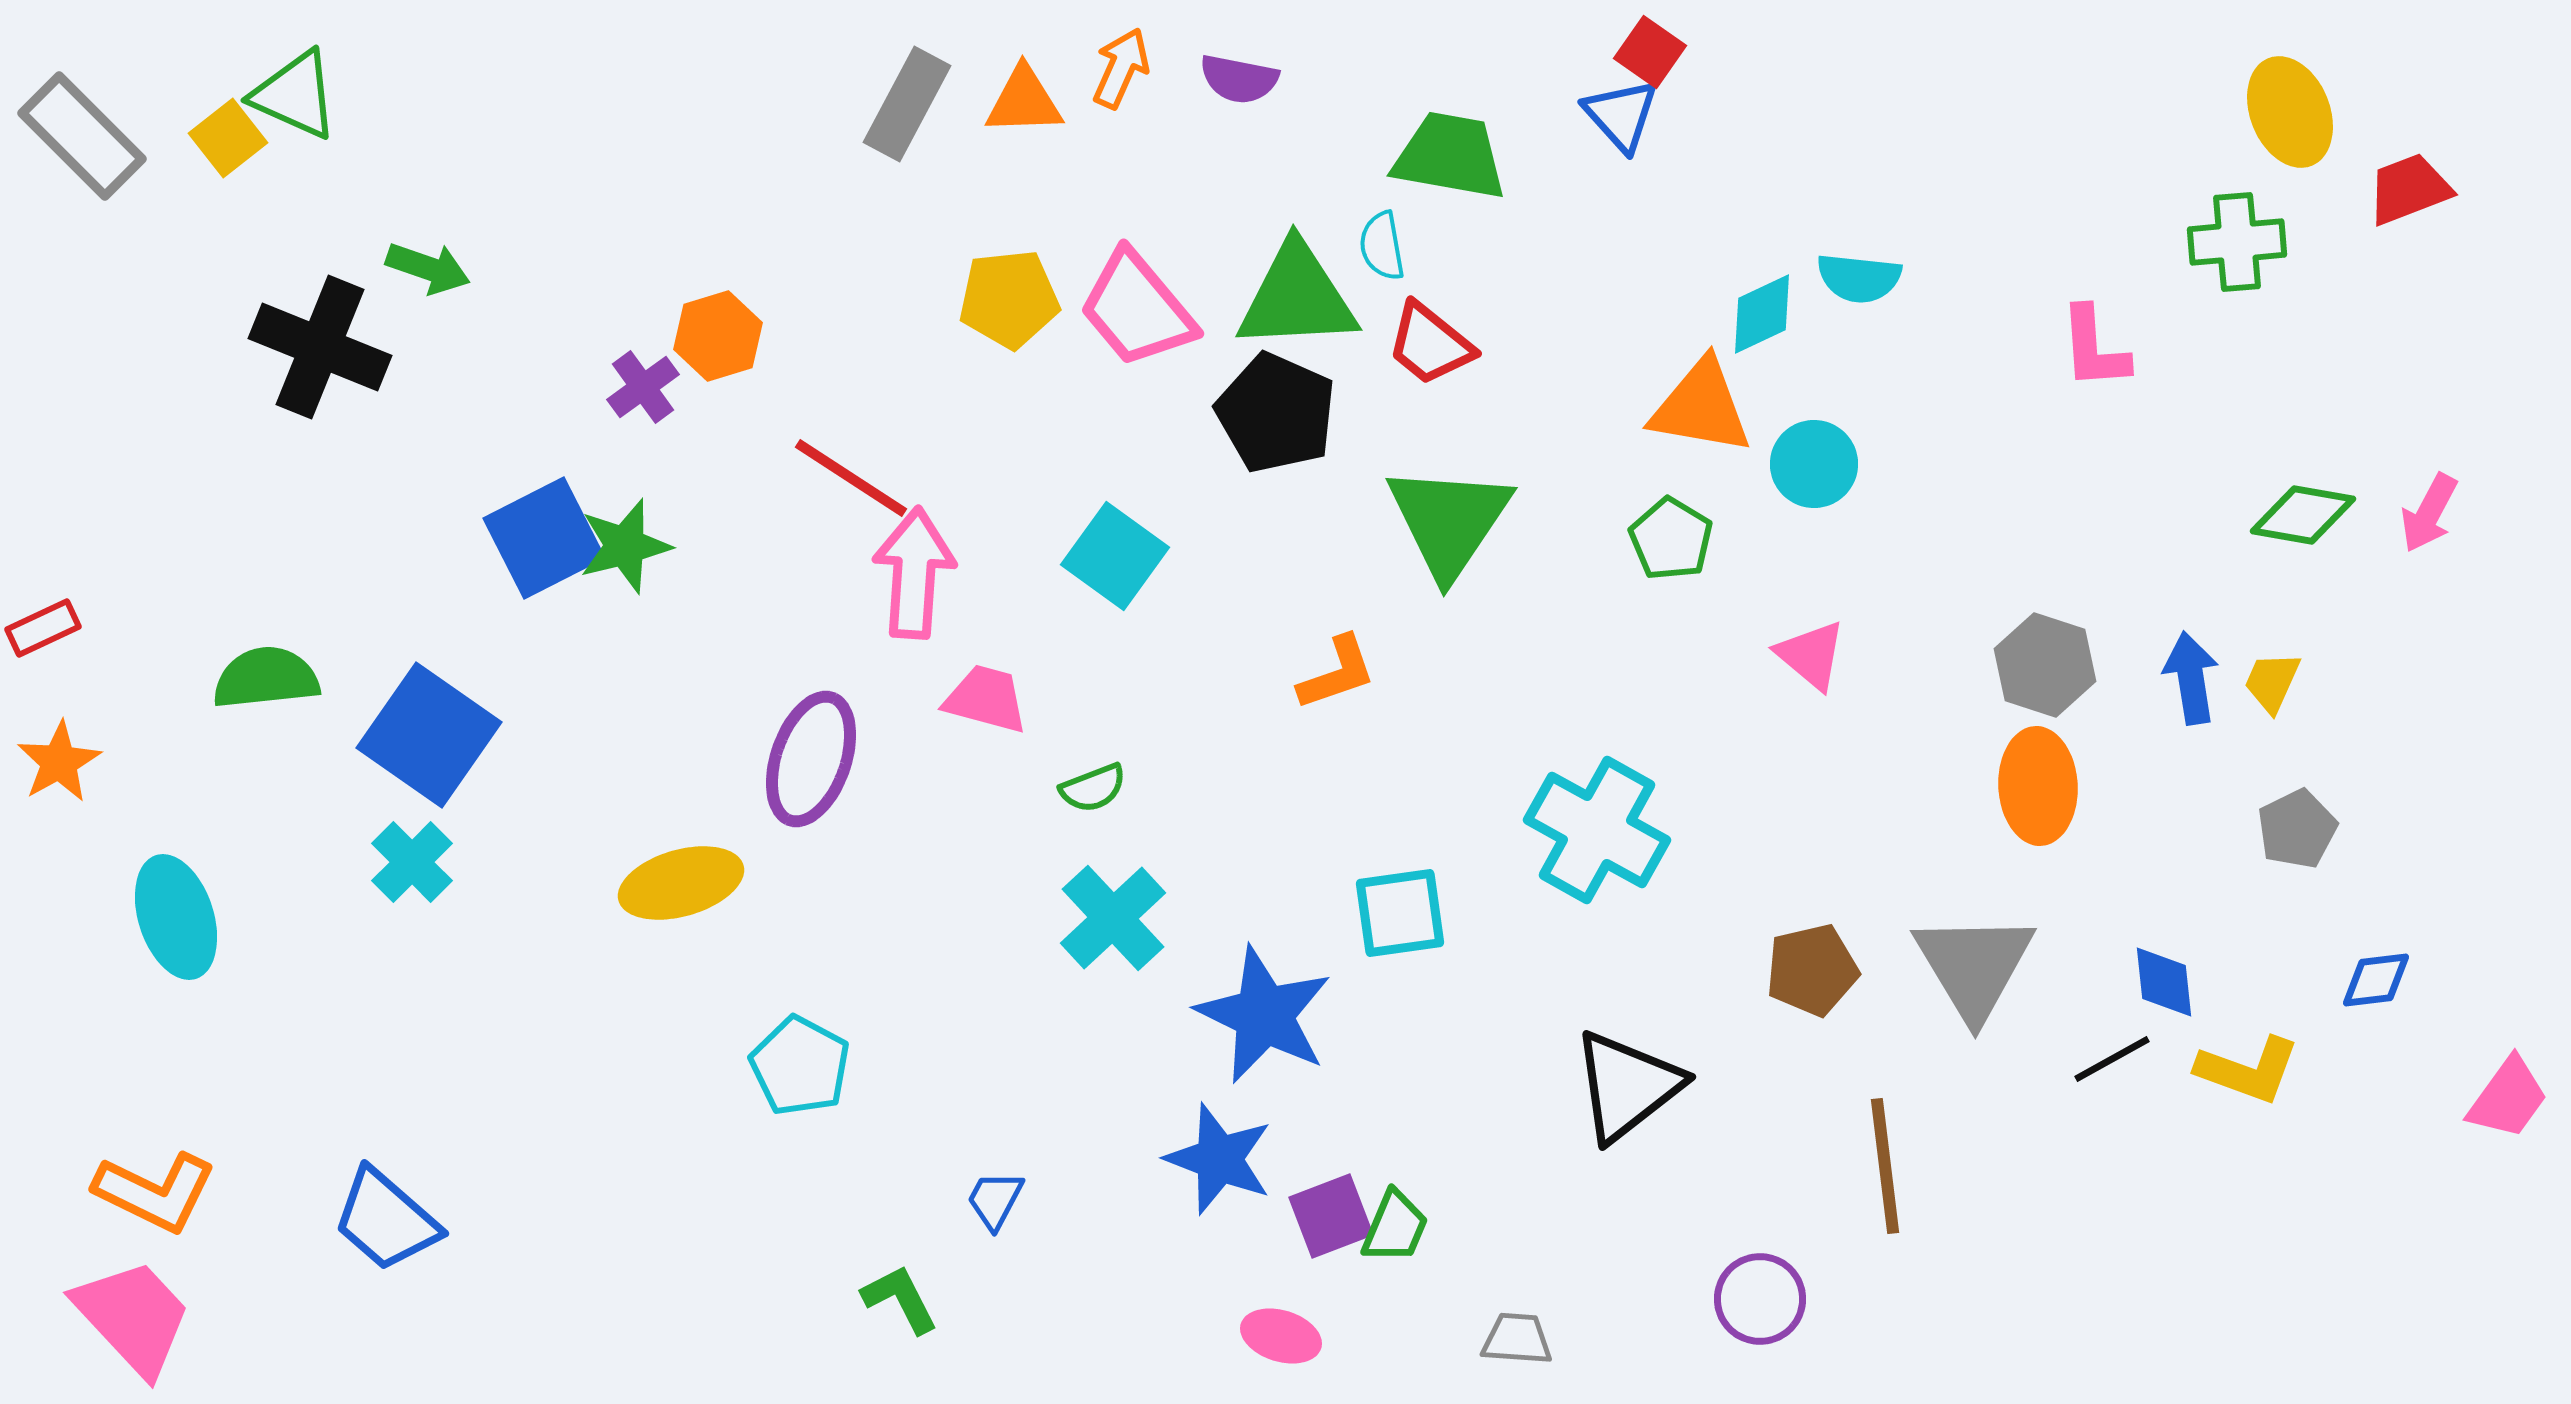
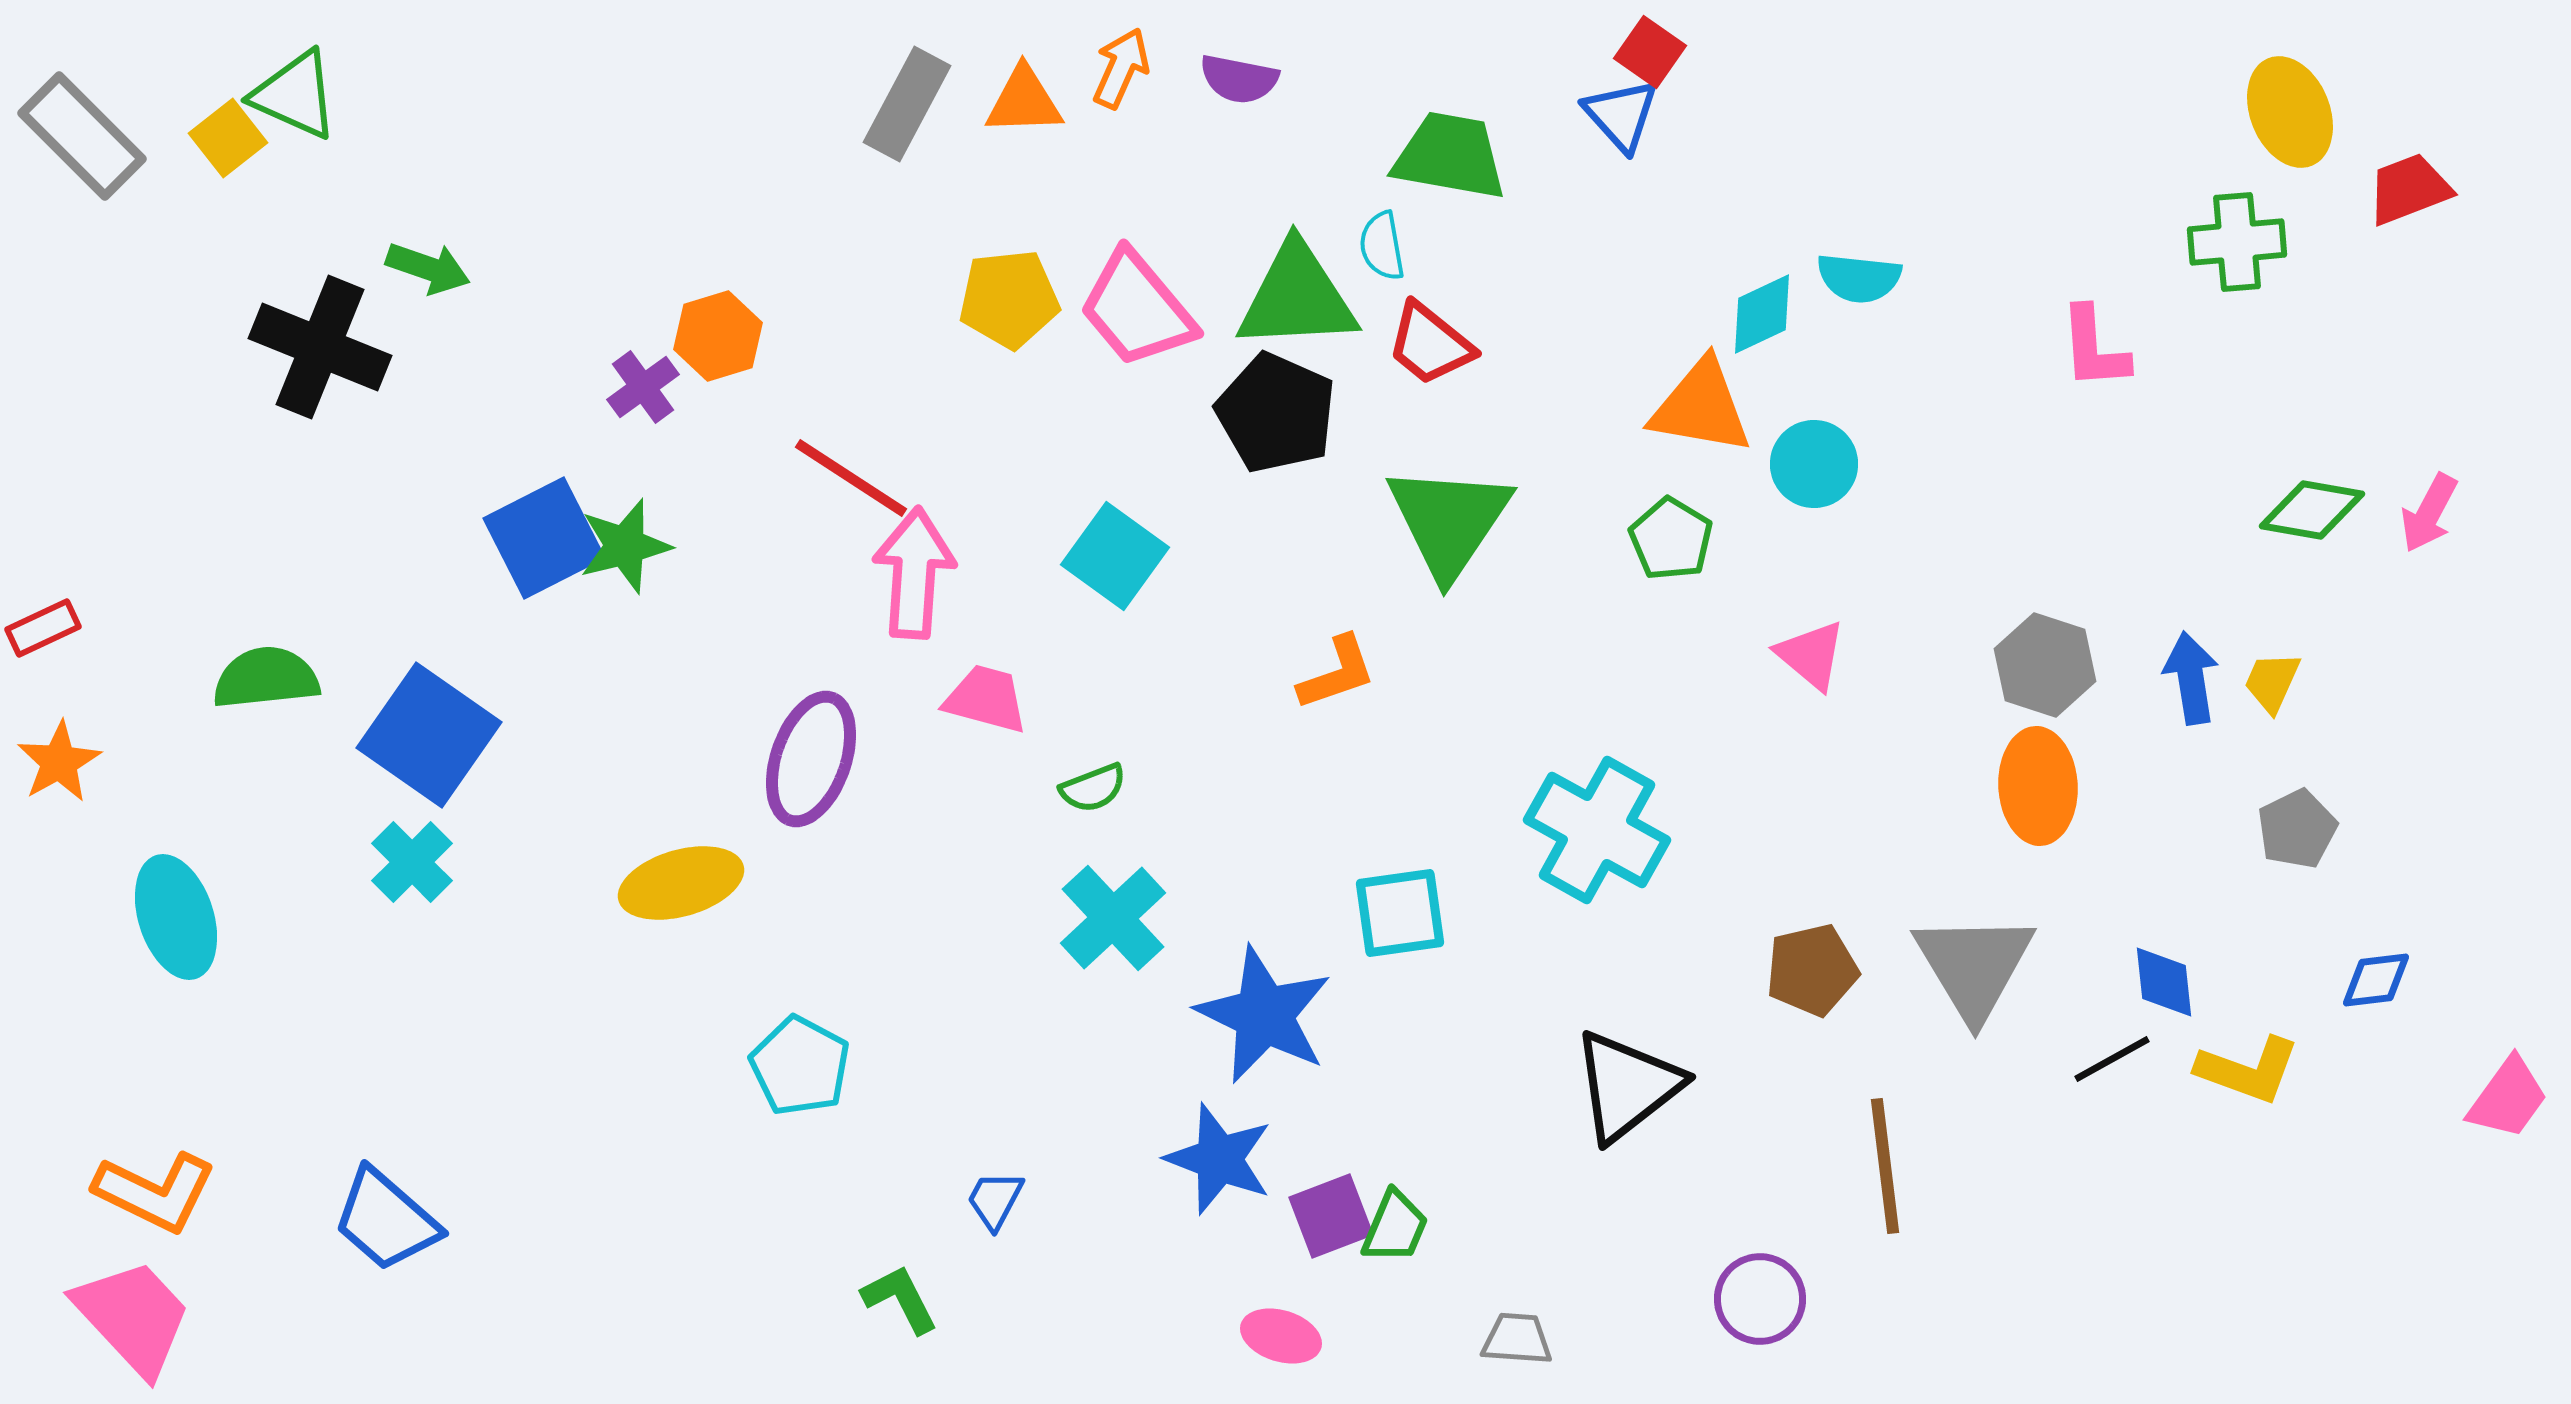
green diamond at (2303, 515): moved 9 px right, 5 px up
